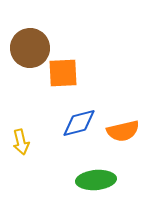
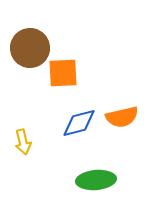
orange semicircle: moved 1 px left, 14 px up
yellow arrow: moved 2 px right
